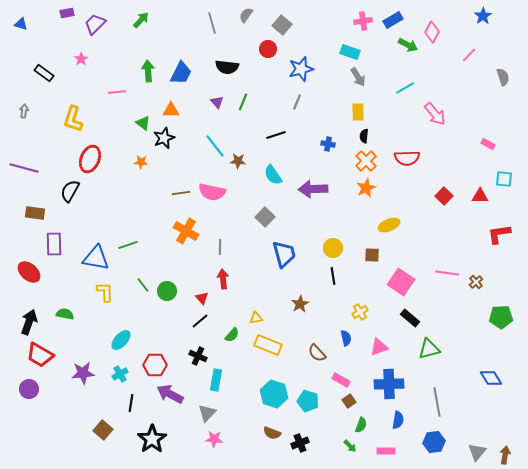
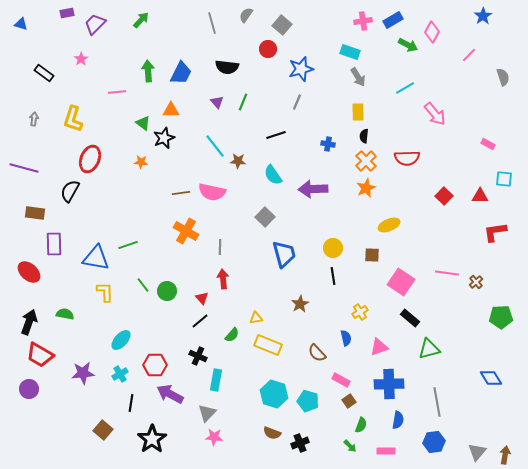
gray arrow at (24, 111): moved 10 px right, 8 px down
red L-shape at (499, 234): moved 4 px left, 2 px up
pink star at (214, 439): moved 2 px up
